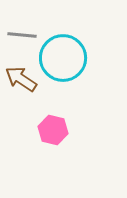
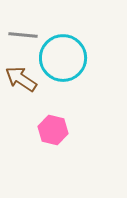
gray line: moved 1 px right
